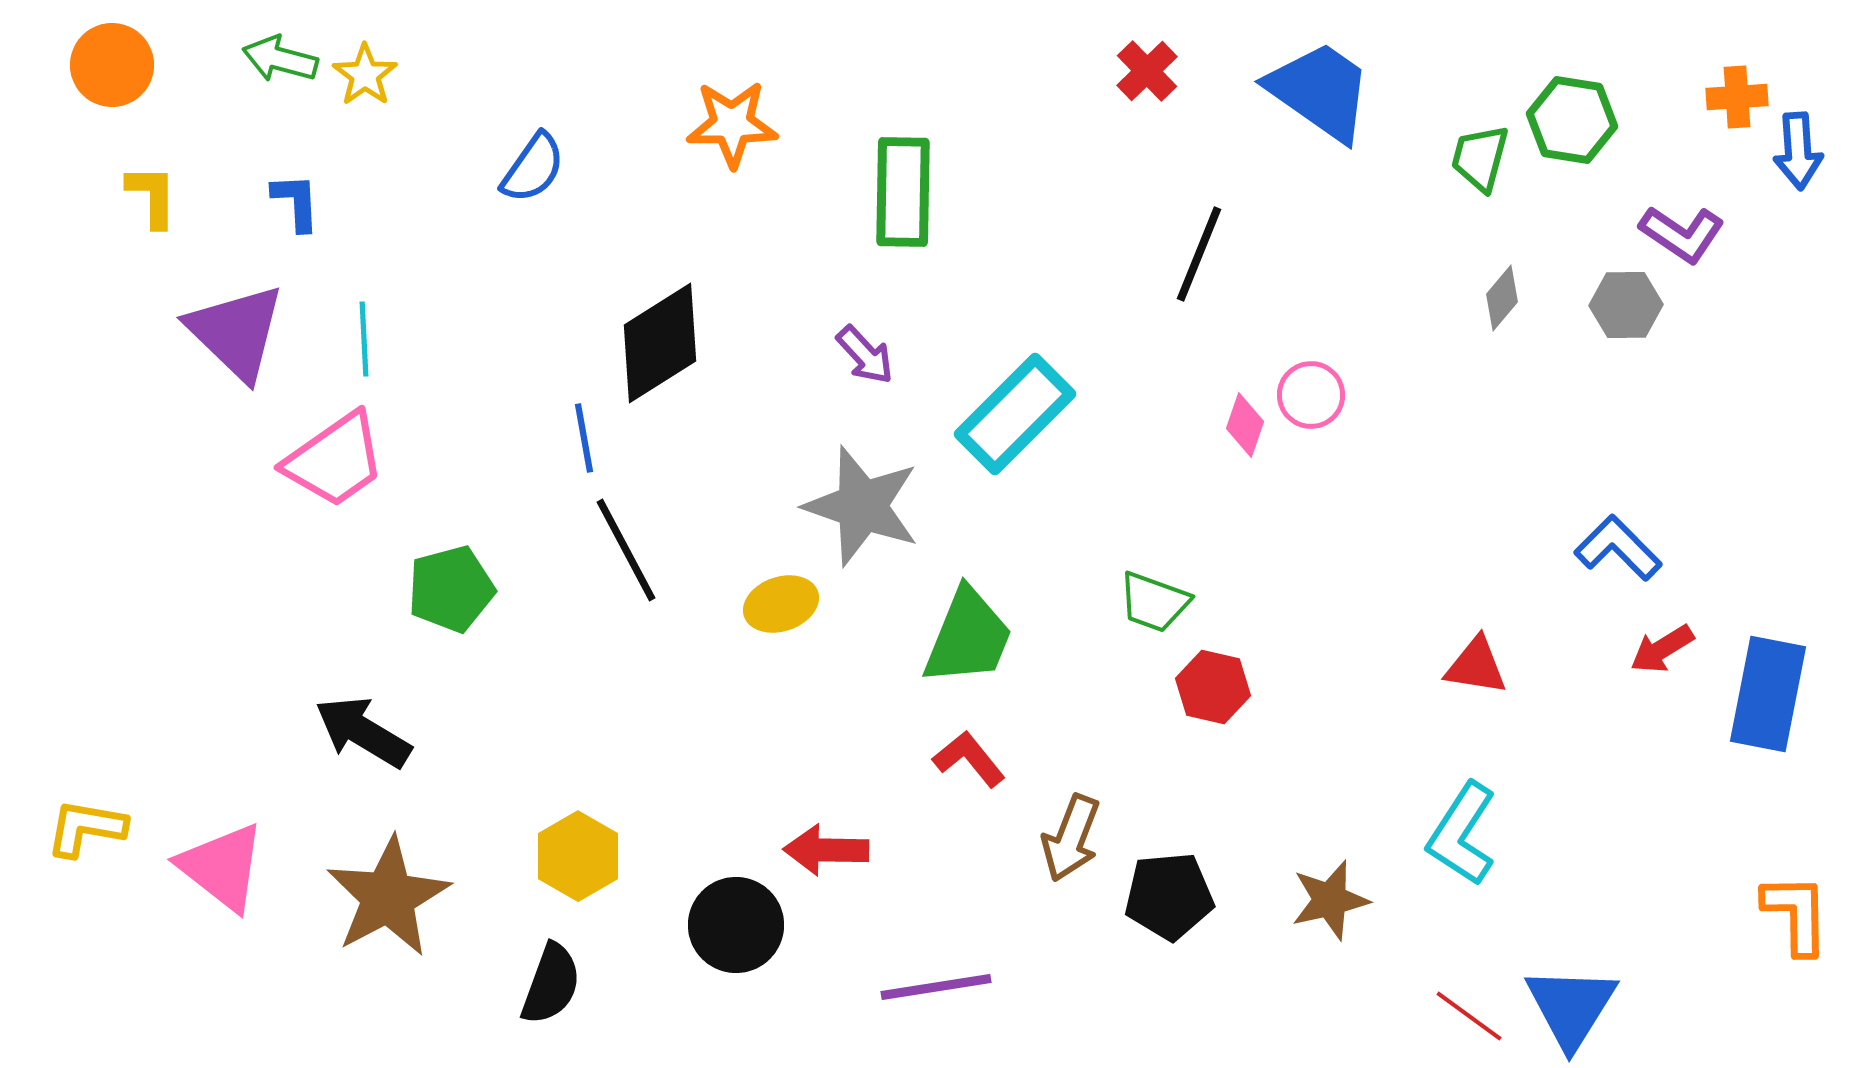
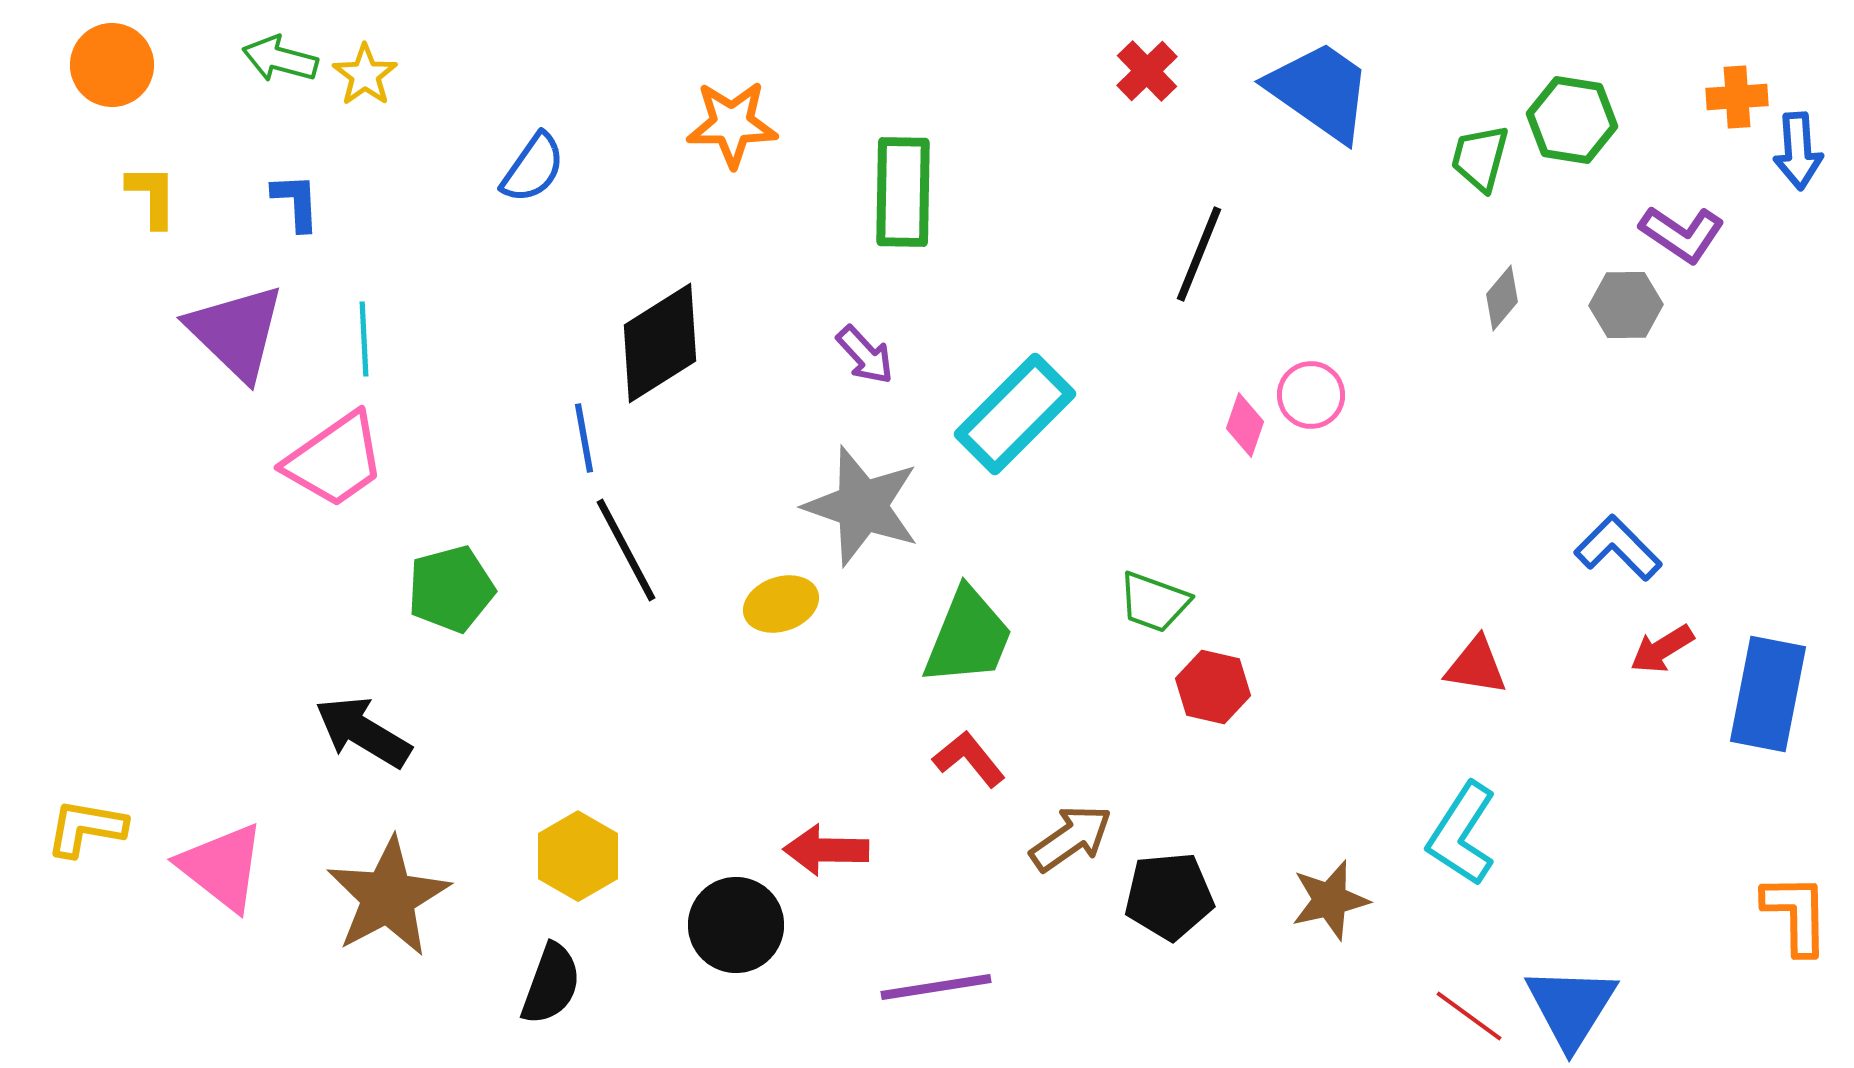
brown arrow at (1071, 838): rotated 146 degrees counterclockwise
